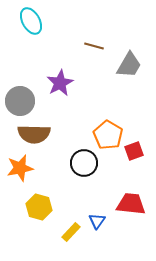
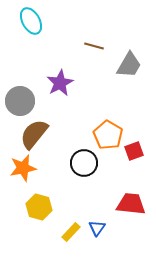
brown semicircle: rotated 128 degrees clockwise
orange star: moved 3 px right
blue triangle: moved 7 px down
